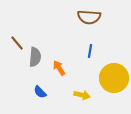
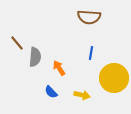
blue line: moved 1 px right, 2 px down
blue semicircle: moved 11 px right
